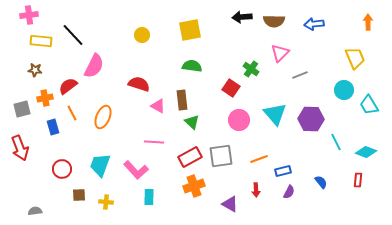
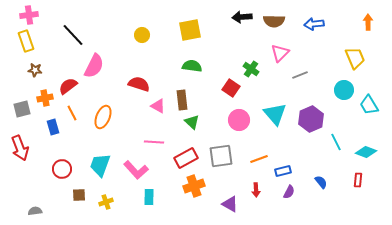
yellow rectangle at (41, 41): moved 15 px left; rotated 65 degrees clockwise
purple hexagon at (311, 119): rotated 25 degrees counterclockwise
red rectangle at (190, 157): moved 4 px left, 1 px down
yellow cross at (106, 202): rotated 24 degrees counterclockwise
